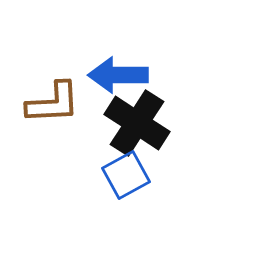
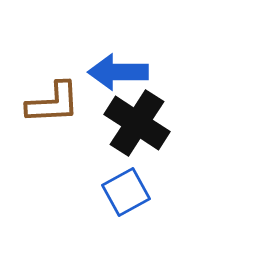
blue arrow: moved 3 px up
blue square: moved 17 px down
